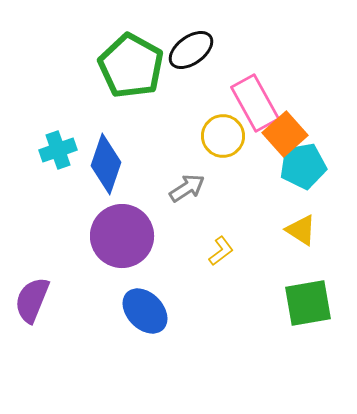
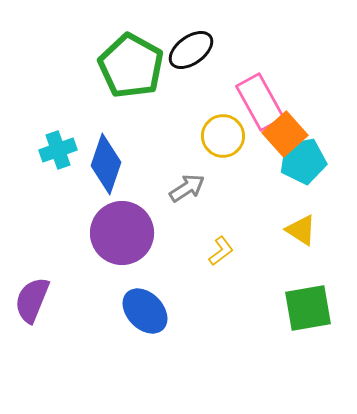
pink rectangle: moved 5 px right, 1 px up
cyan pentagon: moved 5 px up
purple circle: moved 3 px up
green square: moved 5 px down
